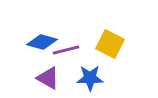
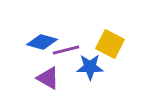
blue star: moved 11 px up
